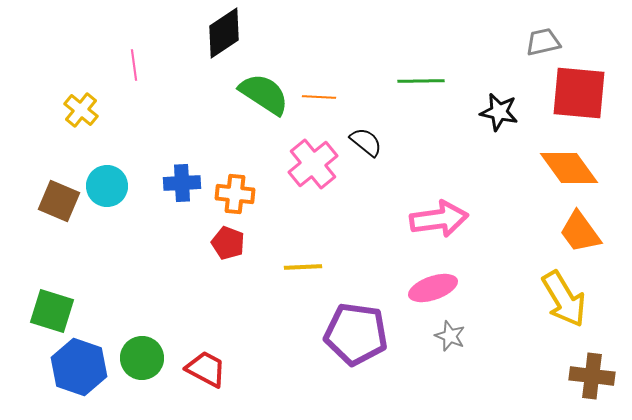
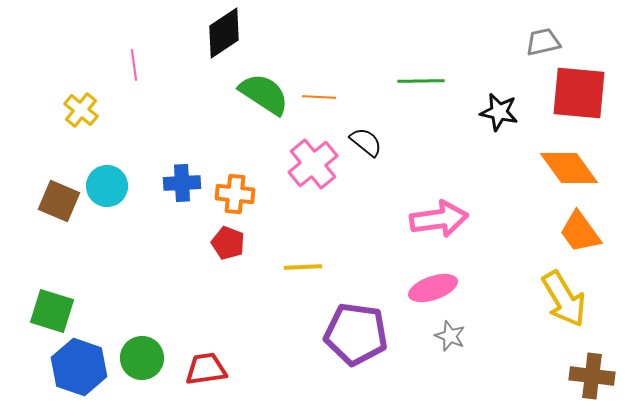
red trapezoid: rotated 36 degrees counterclockwise
